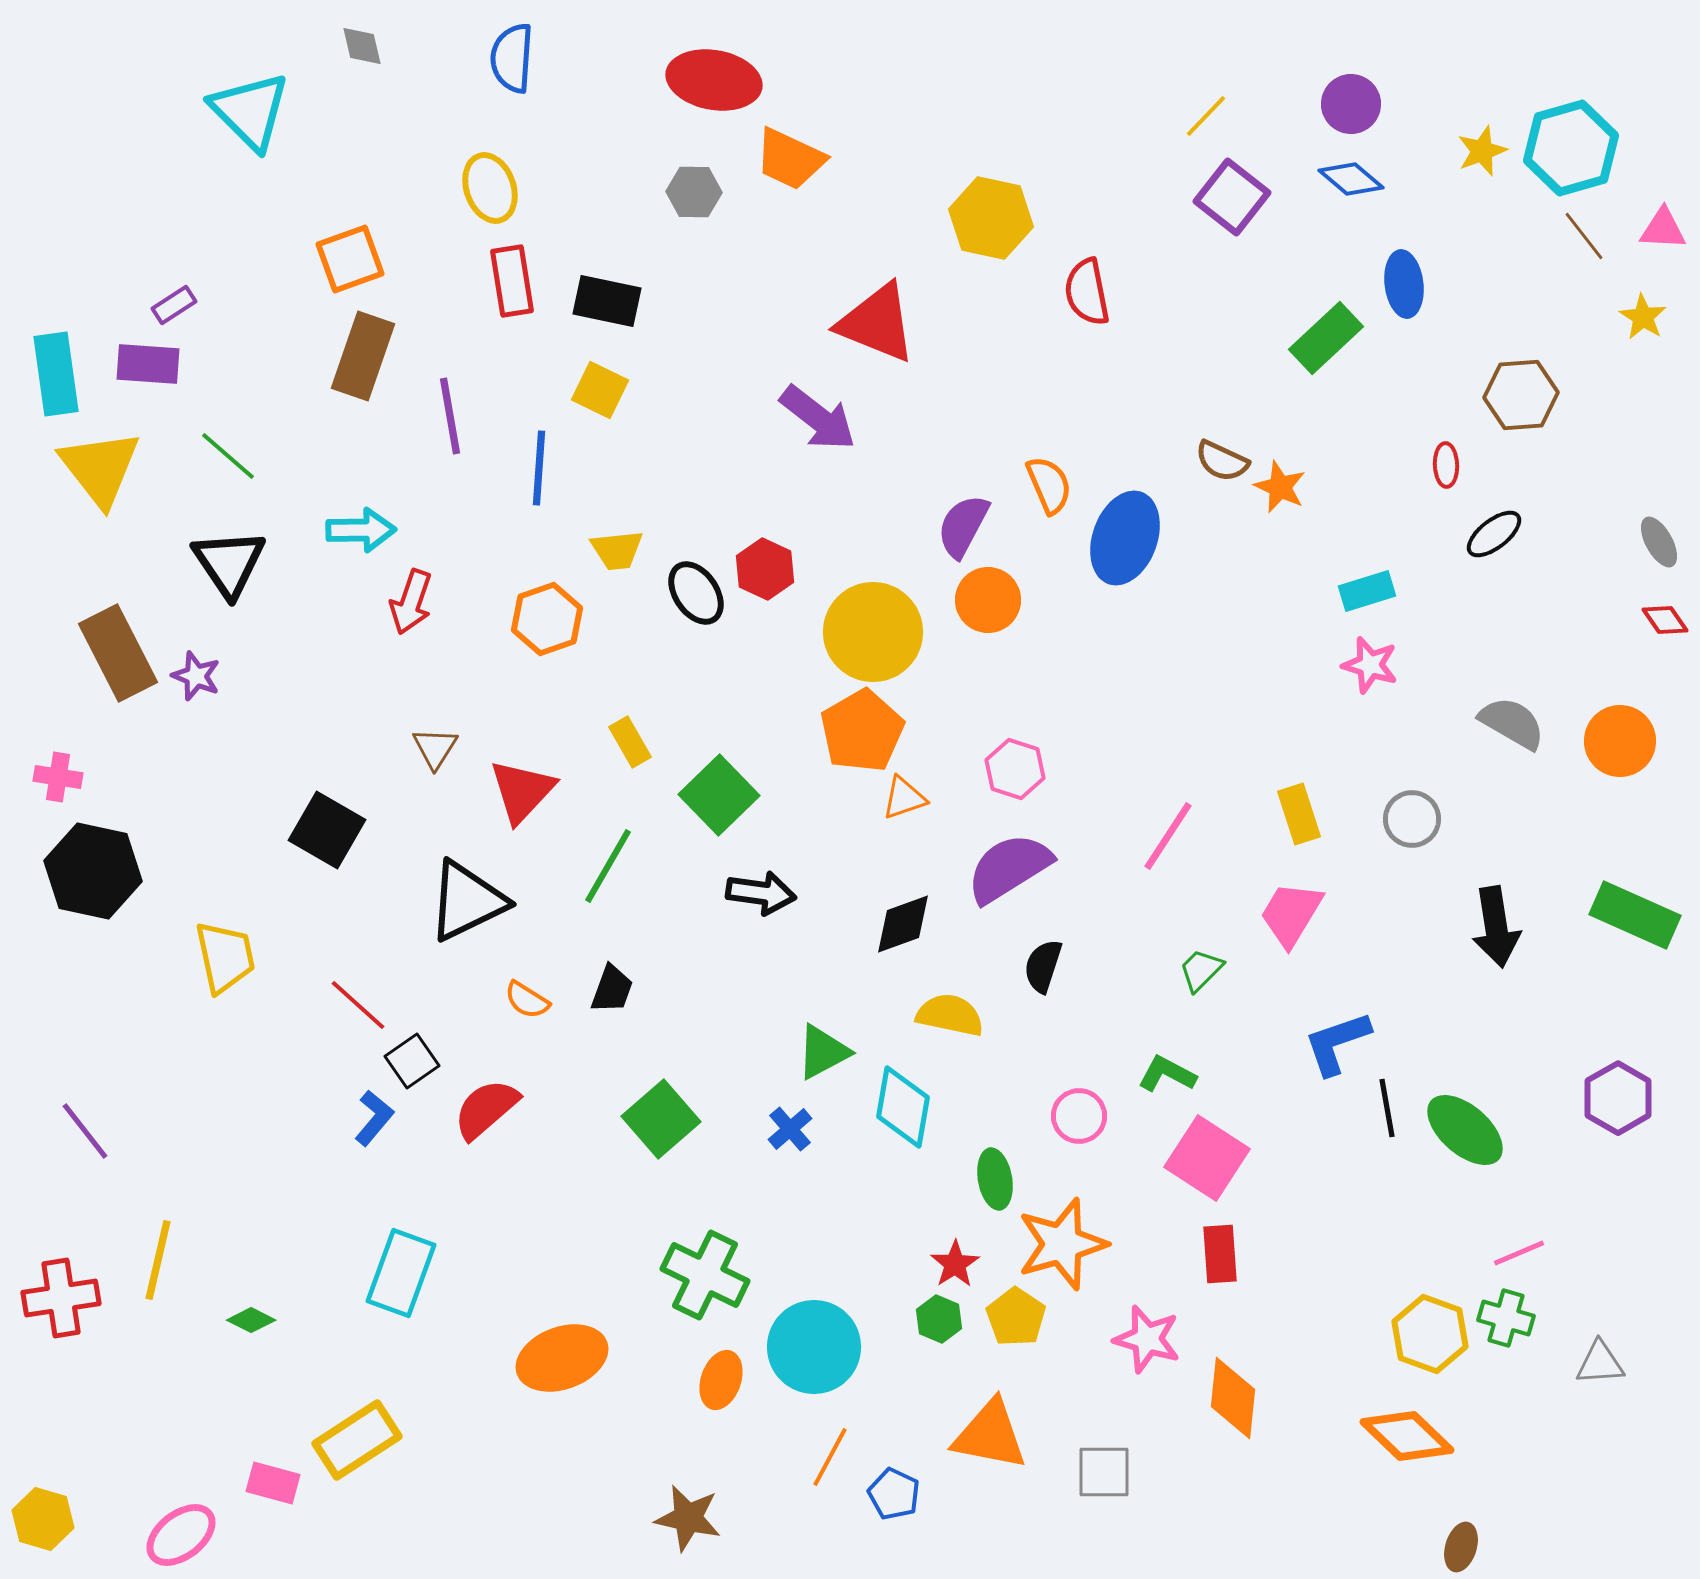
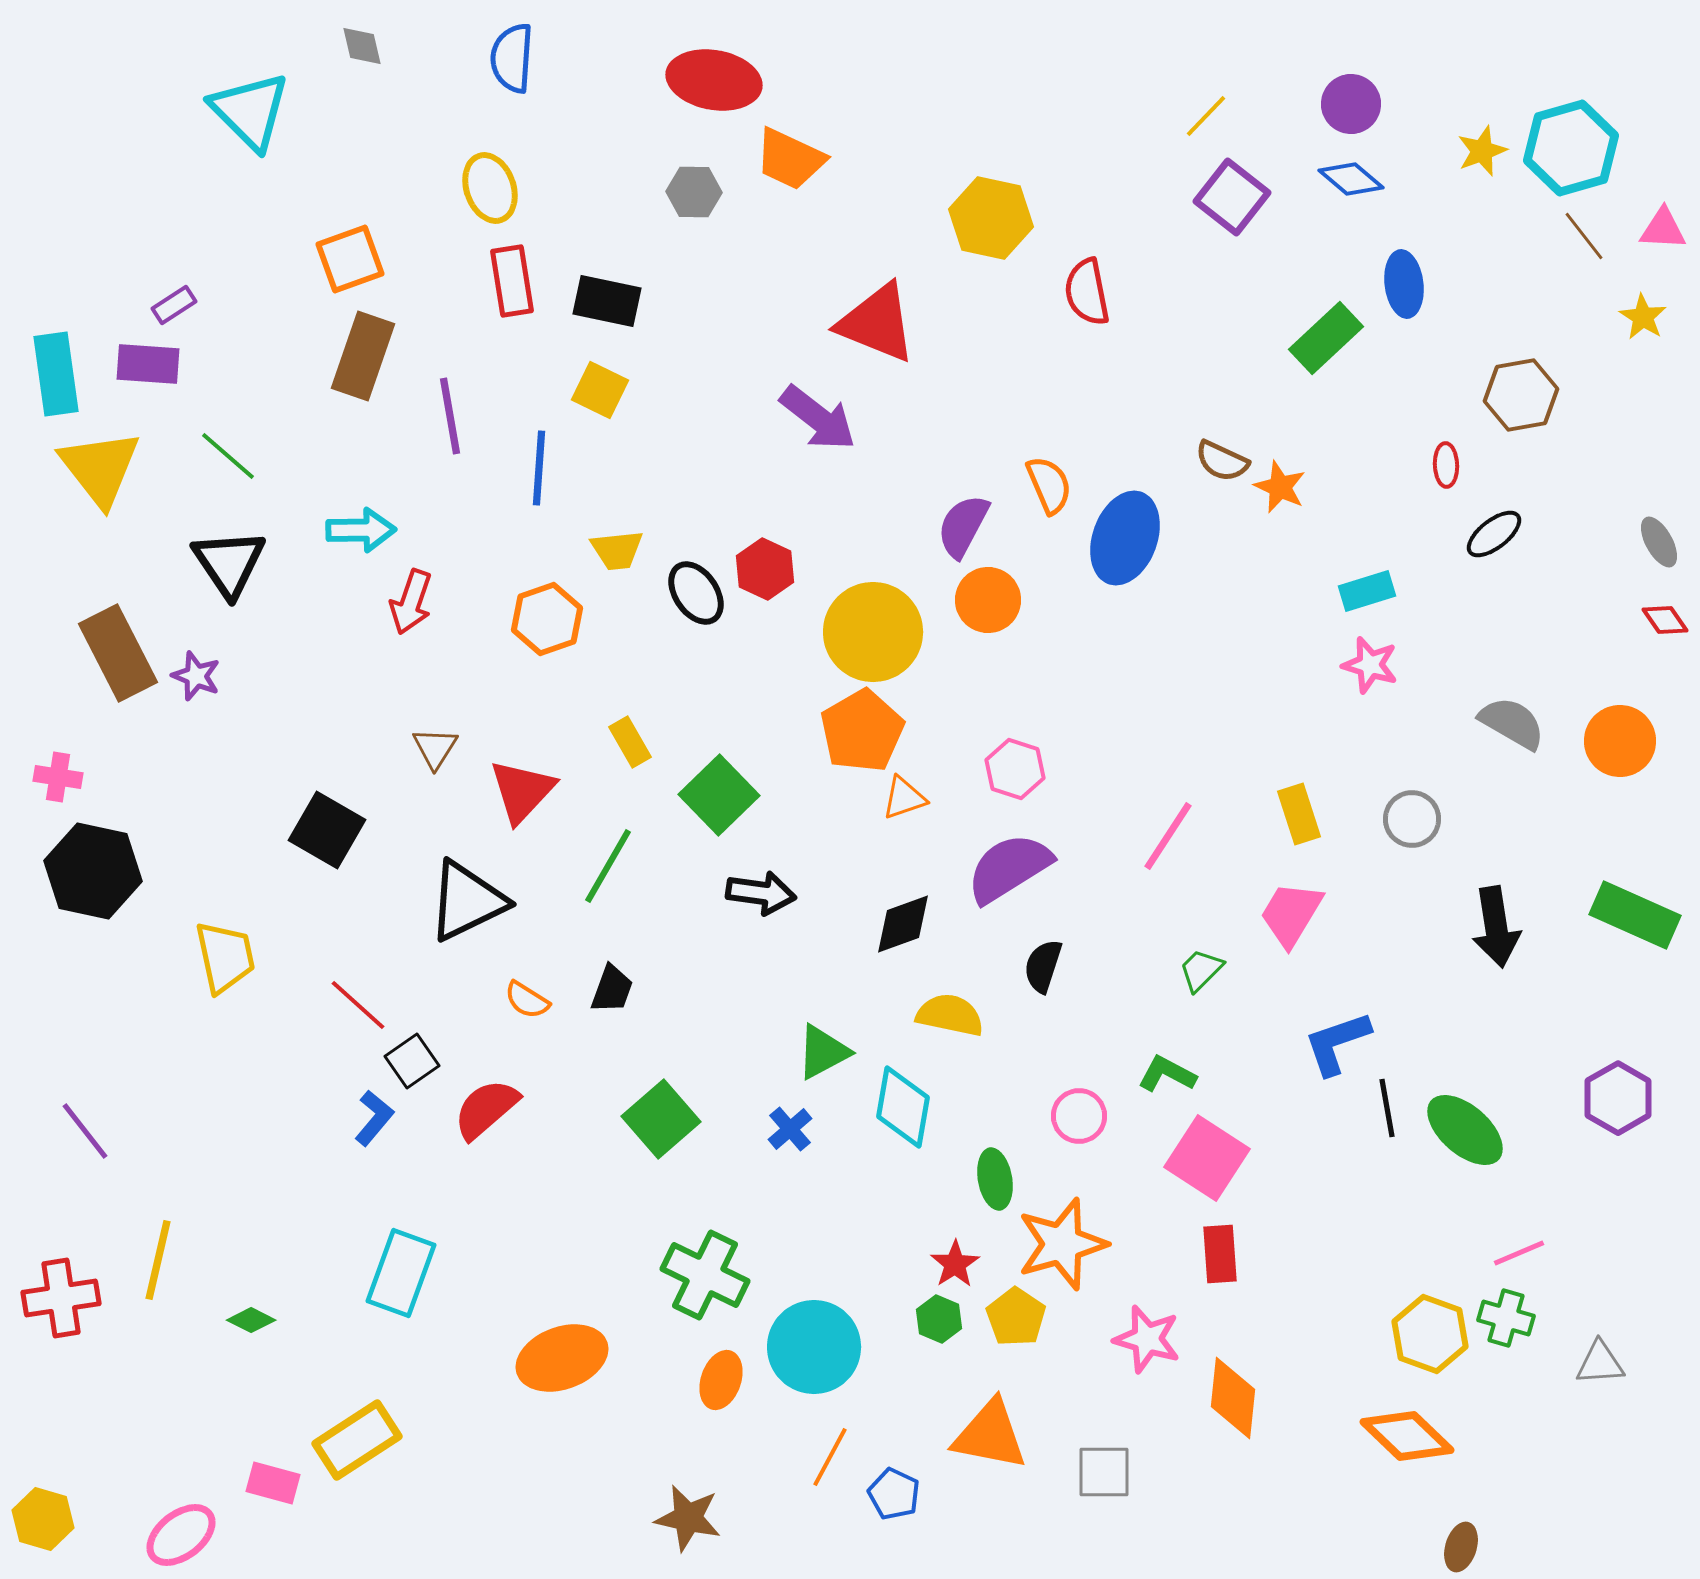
brown hexagon at (1521, 395): rotated 6 degrees counterclockwise
